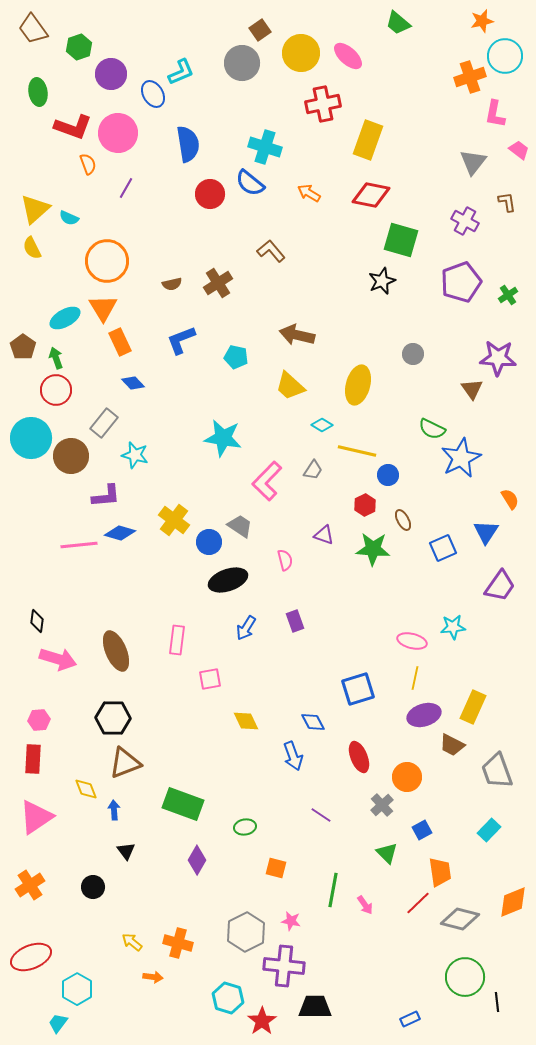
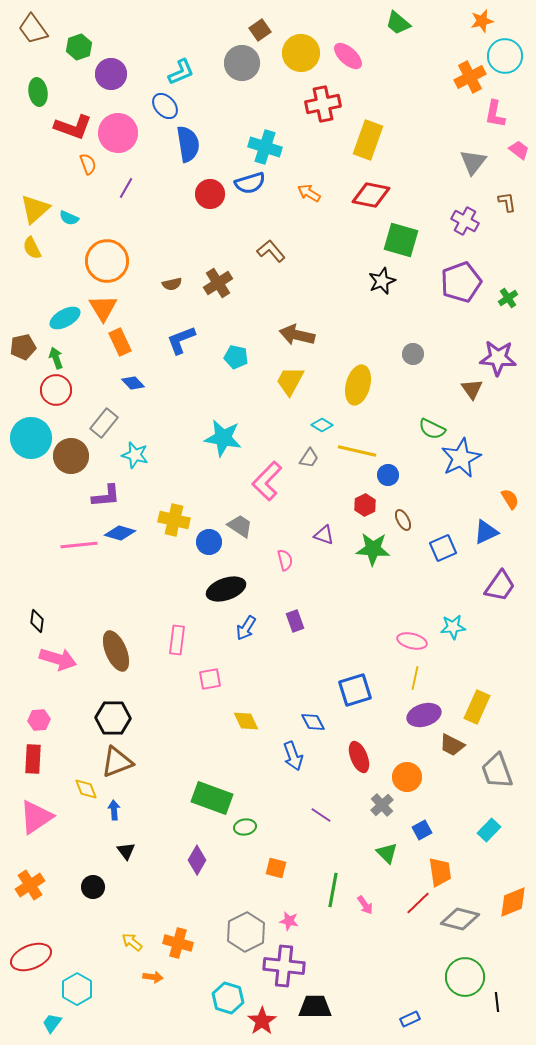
orange cross at (470, 77): rotated 8 degrees counterclockwise
blue ellipse at (153, 94): moved 12 px right, 12 px down; rotated 12 degrees counterclockwise
blue semicircle at (250, 183): rotated 56 degrees counterclockwise
green cross at (508, 295): moved 3 px down
brown pentagon at (23, 347): rotated 25 degrees clockwise
yellow trapezoid at (290, 386): moved 5 px up; rotated 76 degrees clockwise
gray trapezoid at (313, 470): moved 4 px left, 12 px up
yellow cross at (174, 520): rotated 24 degrees counterclockwise
blue triangle at (486, 532): rotated 32 degrees clockwise
black ellipse at (228, 580): moved 2 px left, 9 px down
blue square at (358, 689): moved 3 px left, 1 px down
yellow rectangle at (473, 707): moved 4 px right
brown triangle at (125, 763): moved 8 px left, 1 px up
green rectangle at (183, 804): moved 29 px right, 6 px up
pink star at (291, 921): moved 2 px left
cyan trapezoid at (58, 1023): moved 6 px left
